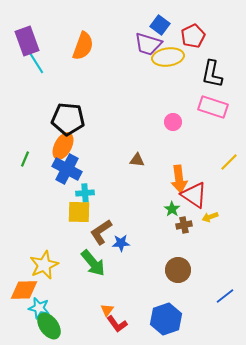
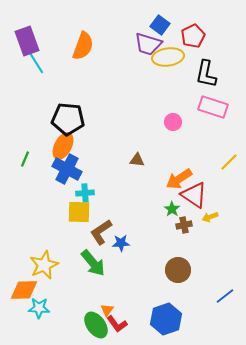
black L-shape: moved 6 px left
orange arrow: rotated 64 degrees clockwise
cyan star: rotated 10 degrees counterclockwise
green ellipse: moved 47 px right, 1 px up
